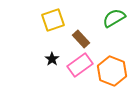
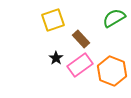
black star: moved 4 px right, 1 px up
